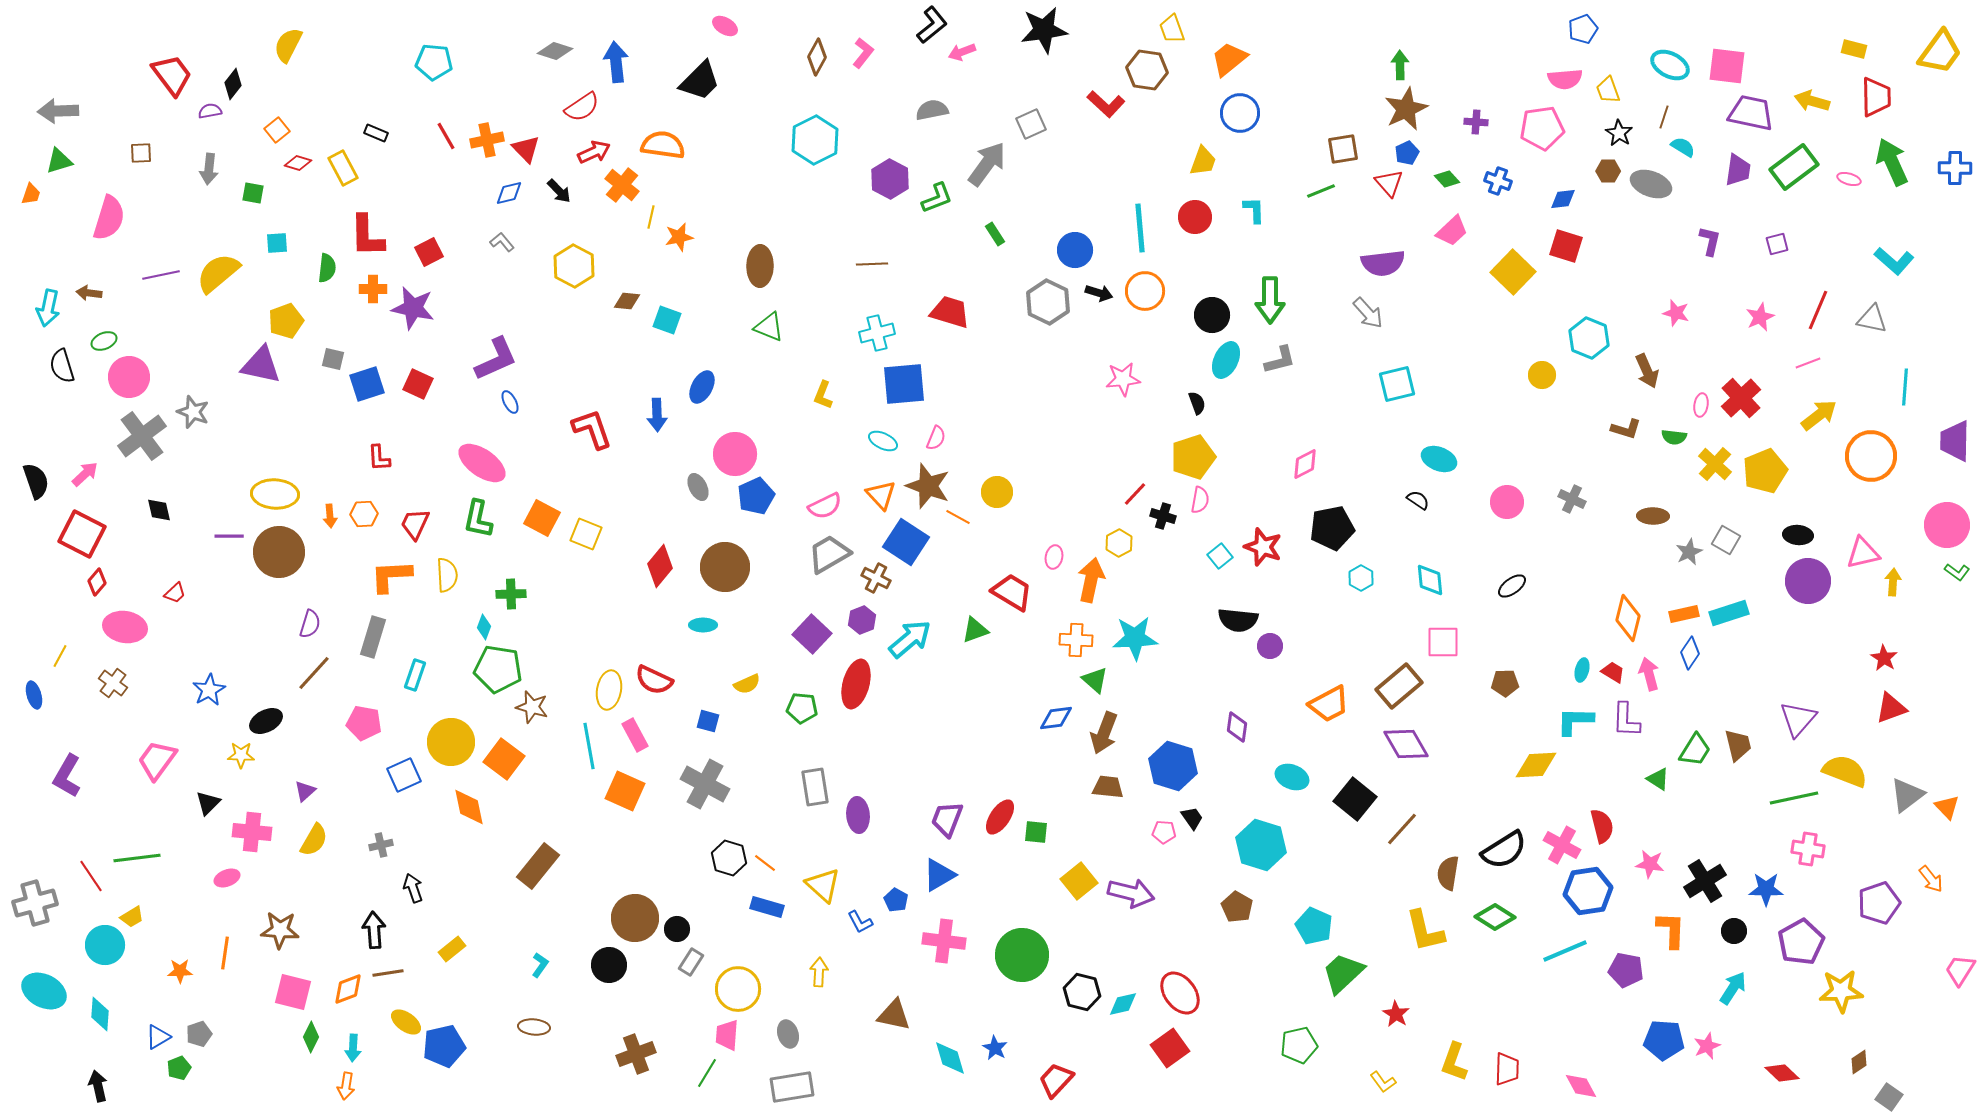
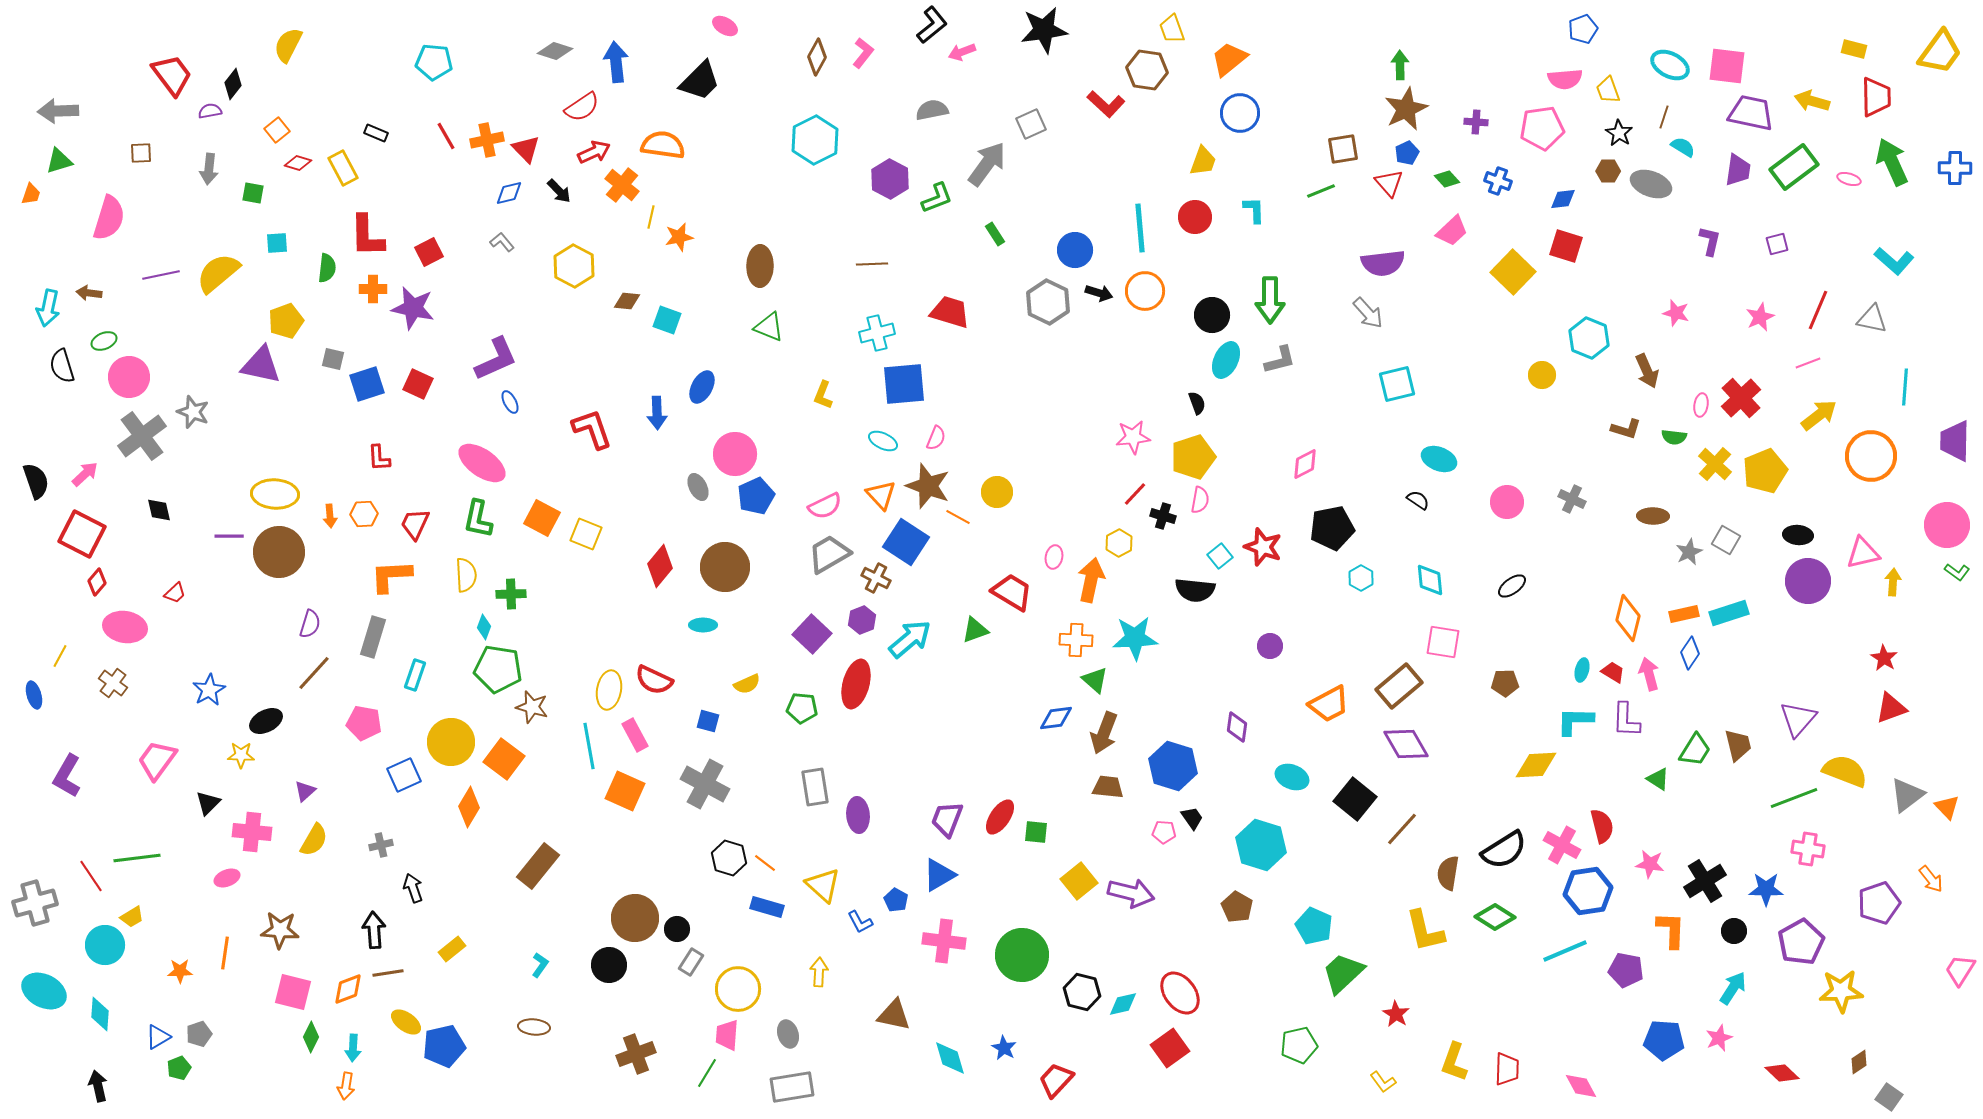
pink star at (1123, 379): moved 10 px right, 58 px down
blue arrow at (657, 415): moved 2 px up
yellow semicircle at (447, 575): moved 19 px right
black semicircle at (1238, 620): moved 43 px left, 30 px up
pink square at (1443, 642): rotated 9 degrees clockwise
green line at (1794, 798): rotated 9 degrees counterclockwise
orange diamond at (469, 807): rotated 42 degrees clockwise
pink star at (1707, 1046): moved 12 px right, 8 px up
blue star at (995, 1048): moved 9 px right
